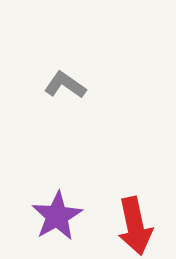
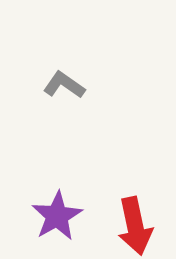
gray L-shape: moved 1 px left
